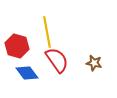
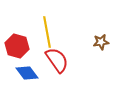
brown star: moved 7 px right, 21 px up; rotated 21 degrees counterclockwise
